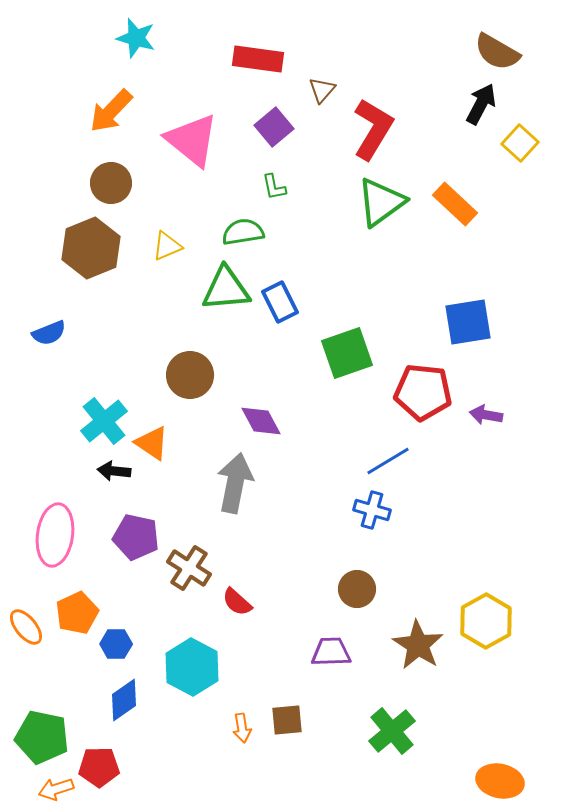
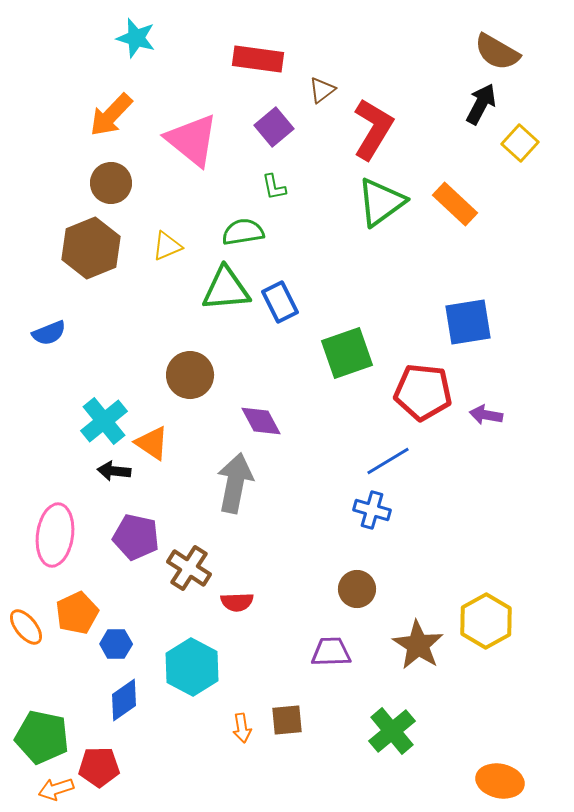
brown triangle at (322, 90): rotated 12 degrees clockwise
orange arrow at (111, 111): moved 4 px down
red semicircle at (237, 602): rotated 44 degrees counterclockwise
